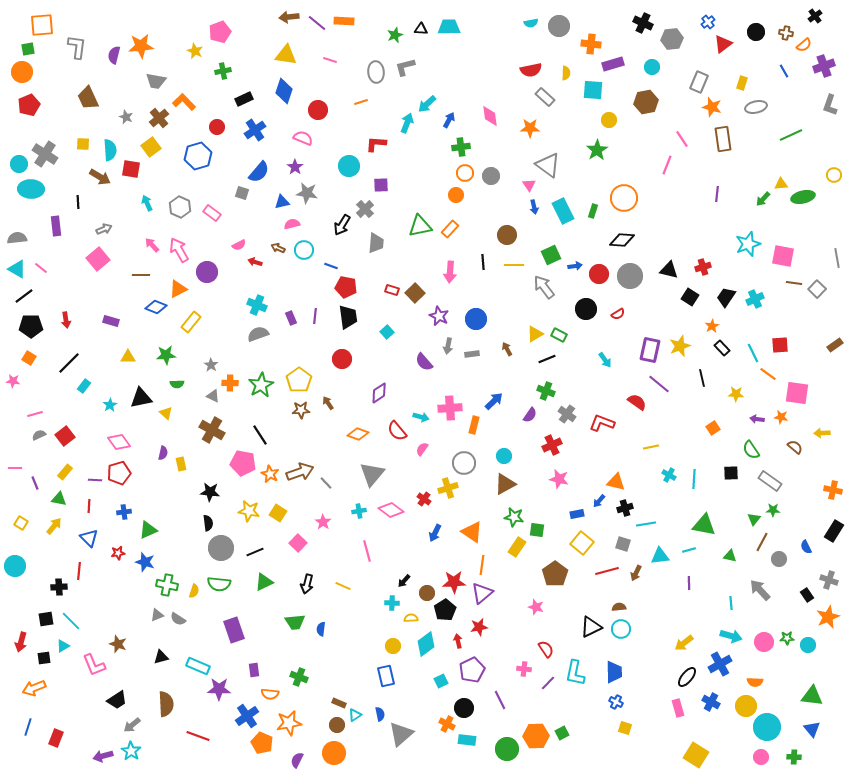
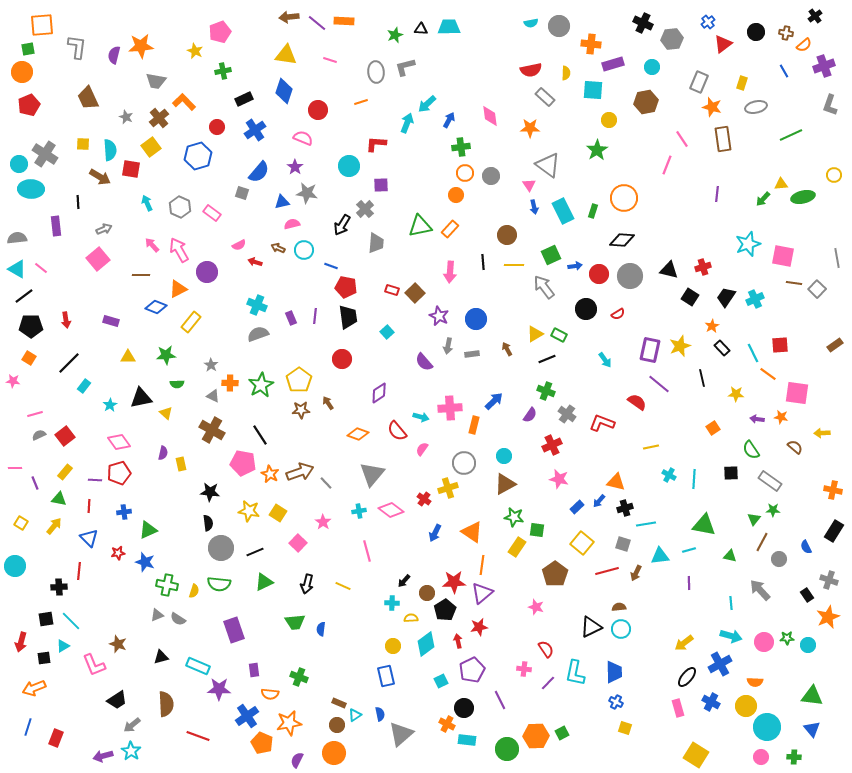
blue rectangle at (577, 514): moved 7 px up; rotated 32 degrees counterclockwise
